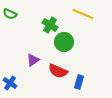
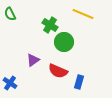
green semicircle: rotated 40 degrees clockwise
